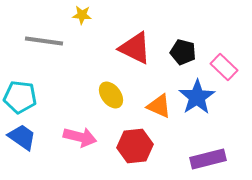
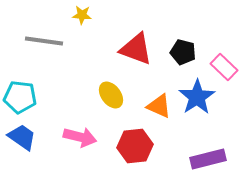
red triangle: moved 1 px right, 1 px down; rotated 6 degrees counterclockwise
